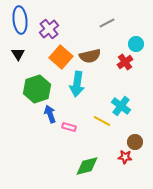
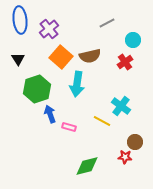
cyan circle: moved 3 px left, 4 px up
black triangle: moved 5 px down
